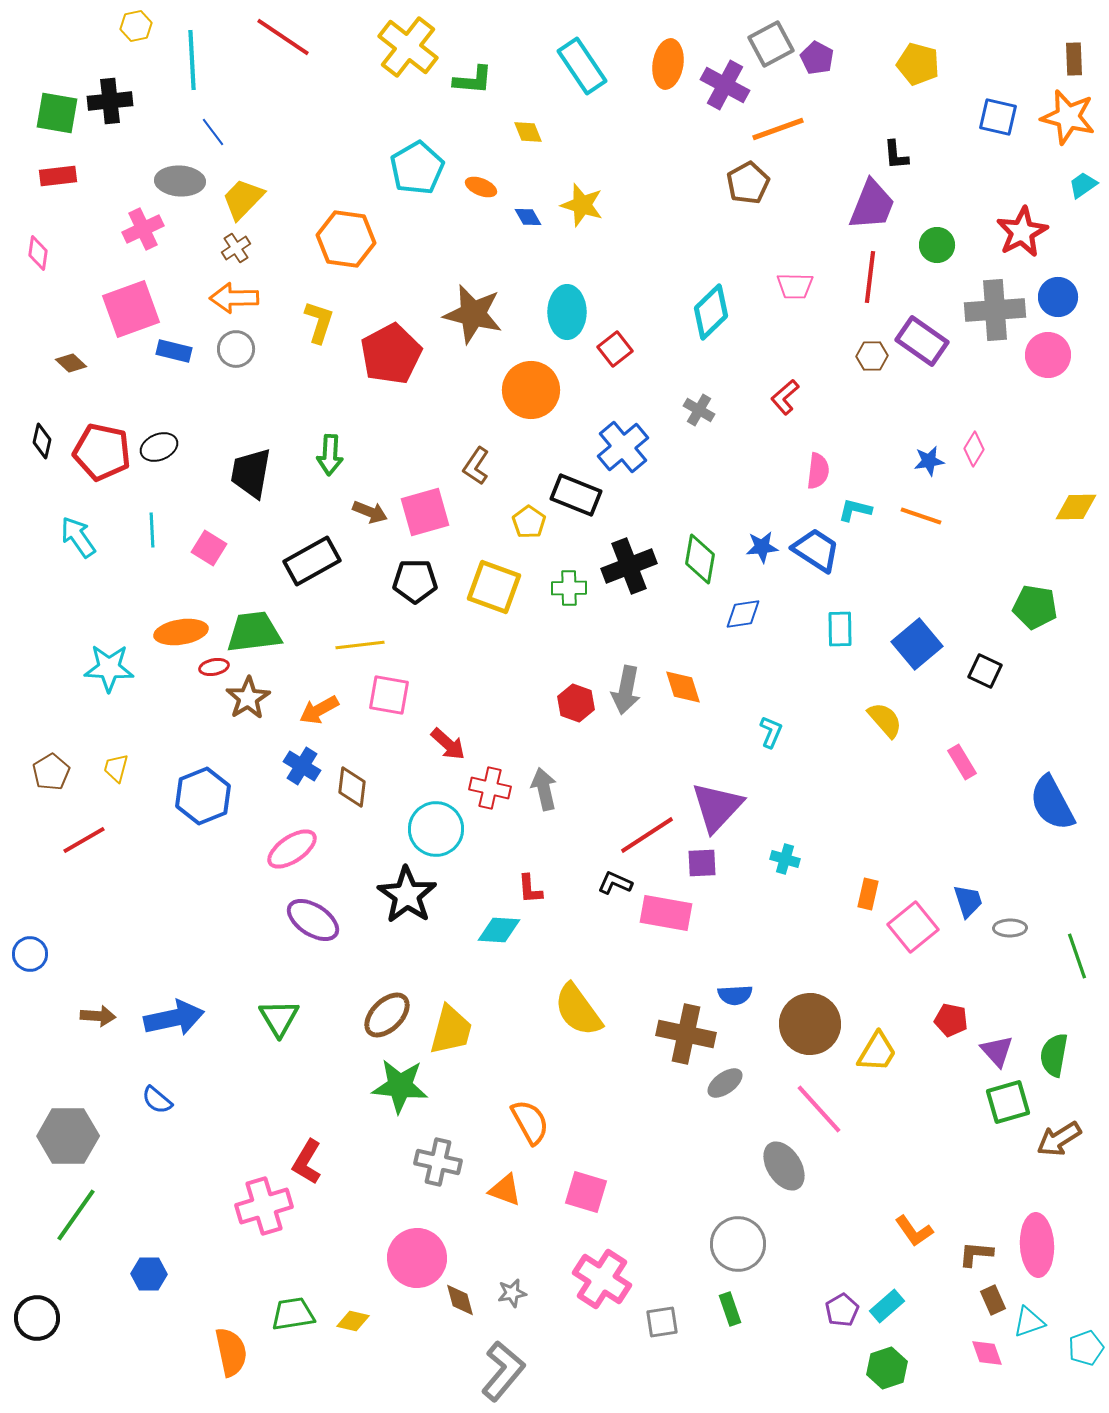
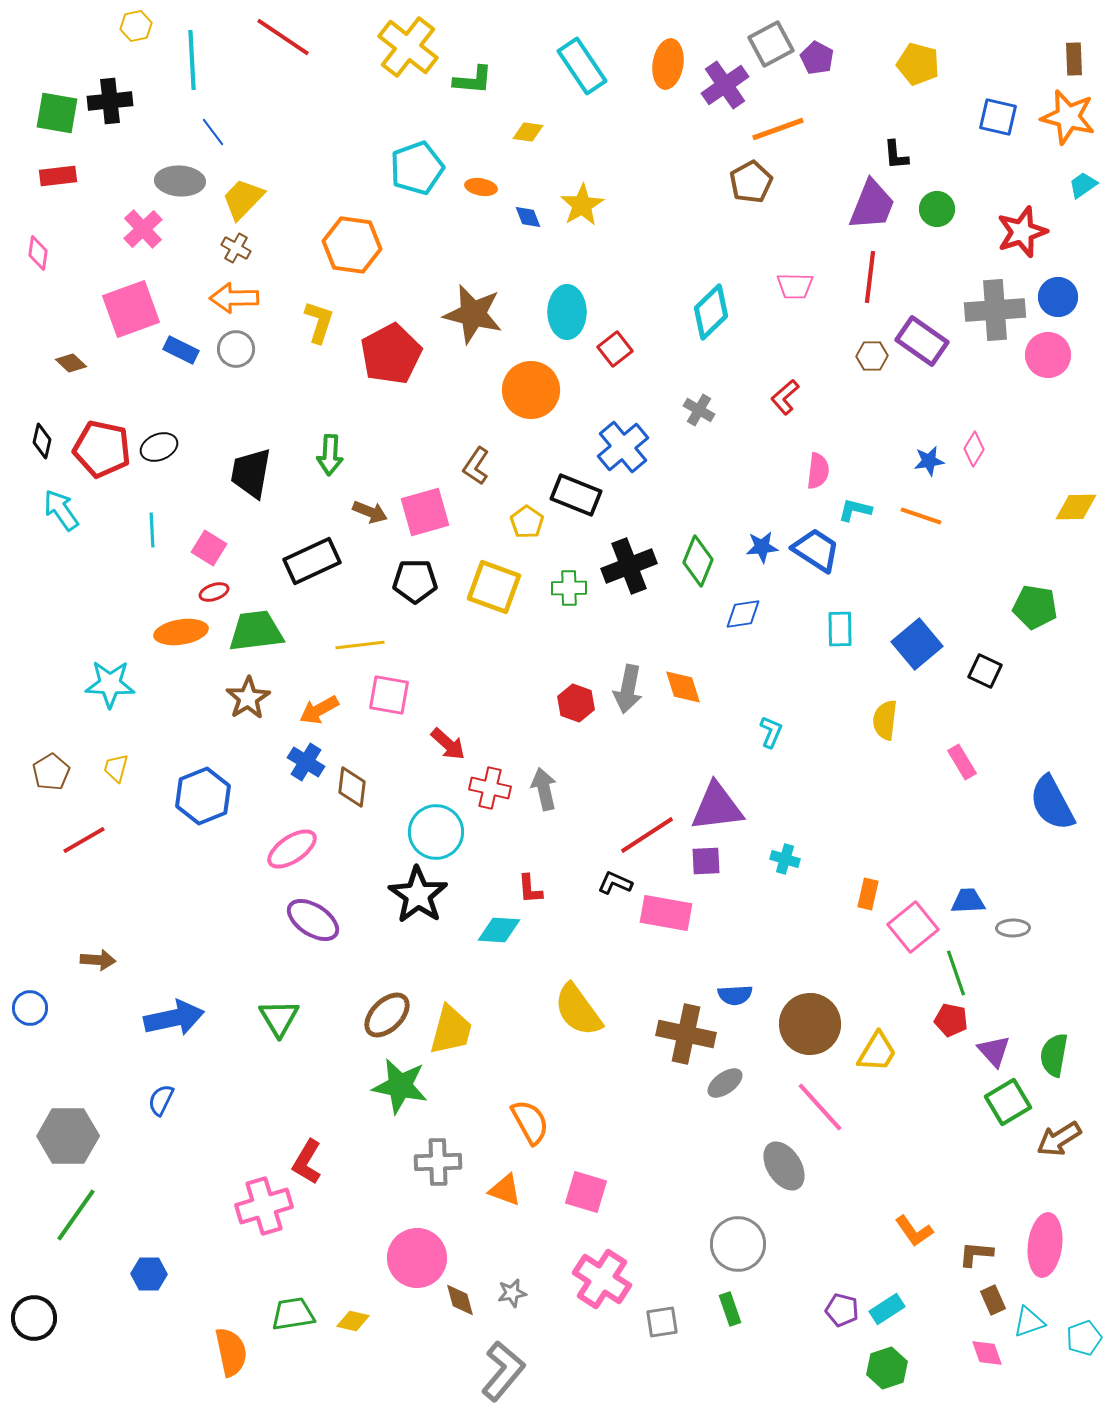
purple cross at (725, 85): rotated 27 degrees clockwise
yellow diamond at (528, 132): rotated 60 degrees counterclockwise
cyan pentagon at (417, 168): rotated 10 degrees clockwise
brown pentagon at (748, 183): moved 3 px right, 1 px up
orange ellipse at (481, 187): rotated 12 degrees counterclockwise
yellow star at (582, 205): rotated 24 degrees clockwise
blue diamond at (528, 217): rotated 8 degrees clockwise
pink cross at (143, 229): rotated 18 degrees counterclockwise
red star at (1022, 232): rotated 9 degrees clockwise
orange hexagon at (346, 239): moved 6 px right, 6 px down
green circle at (937, 245): moved 36 px up
brown cross at (236, 248): rotated 28 degrees counterclockwise
blue rectangle at (174, 351): moved 7 px right, 1 px up; rotated 12 degrees clockwise
red pentagon at (102, 452): moved 3 px up
yellow pentagon at (529, 522): moved 2 px left
cyan arrow at (78, 537): moved 17 px left, 27 px up
green diamond at (700, 559): moved 2 px left, 2 px down; rotated 12 degrees clockwise
black rectangle at (312, 561): rotated 4 degrees clockwise
green trapezoid at (254, 632): moved 2 px right, 1 px up
red ellipse at (214, 667): moved 75 px up; rotated 8 degrees counterclockwise
cyan star at (109, 668): moved 1 px right, 16 px down
gray arrow at (626, 690): moved 2 px right, 1 px up
yellow semicircle at (885, 720): rotated 132 degrees counterclockwise
blue cross at (302, 766): moved 4 px right, 4 px up
purple triangle at (717, 807): rotated 40 degrees clockwise
cyan circle at (436, 829): moved 3 px down
purple square at (702, 863): moved 4 px right, 2 px up
black star at (407, 895): moved 11 px right
blue trapezoid at (968, 901): rotated 75 degrees counterclockwise
gray ellipse at (1010, 928): moved 3 px right
blue circle at (30, 954): moved 54 px down
green line at (1077, 956): moved 121 px left, 17 px down
brown arrow at (98, 1016): moved 56 px up
purple triangle at (997, 1051): moved 3 px left
green star at (400, 1086): rotated 6 degrees clockwise
blue semicircle at (157, 1100): moved 4 px right; rotated 76 degrees clockwise
green square at (1008, 1102): rotated 15 degrees counterclockwise
pink line at (819, 1109): moved 1 px right, 2 px up
gray cross at (438, 1162): rotated 15 degrees counterclockwise
pink ellipse at (1037, 1245): moved 8 px right; rotated 10 degrees clockwise
cyan rectangle at (887, 1306): moved 3 px down; rotated 8 degrees clockwise
purple pentagon at (842, 1310): rotated 28 degrees counterclockwise
black circle at (37, 1318): moved 3 px left
cyan pentagon at (1086, 1348): moved 2 px left, 10 px up
